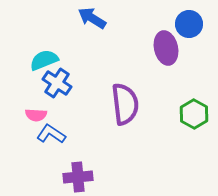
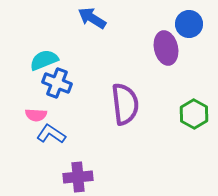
blue cross: rotated 12 degrees counterclockwise
